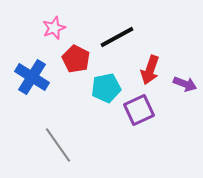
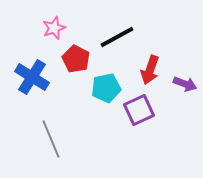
gray line: moved 7 px left, 6 px up; rotated 12 degrees clockwise
